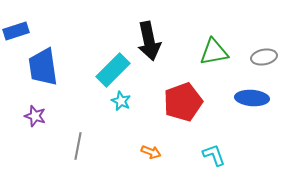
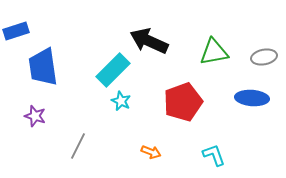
black arrow: rotated 126 degrees clockwise
gray line: rotated 16 degrees clockwise
